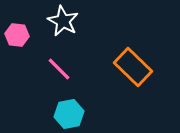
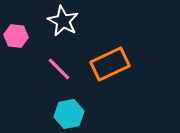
pink hexagon: moved 1 px left, 1 px down
orange rectangle: moved 23 px left, 3 px up; rotated 69 degrees counterclockwise
